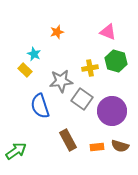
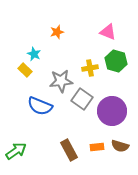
blue semicircle: rotated 50 degrees counterclockwise
brown rectangle: moved 1 px right, 10 px down
